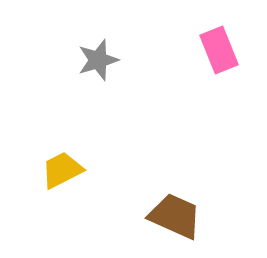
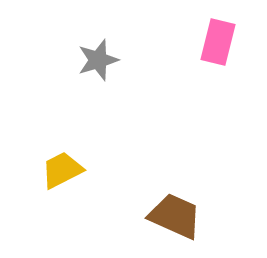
pink rectangle: moved 1 px left, 8 px up; rotated 36 degrees clockwise
